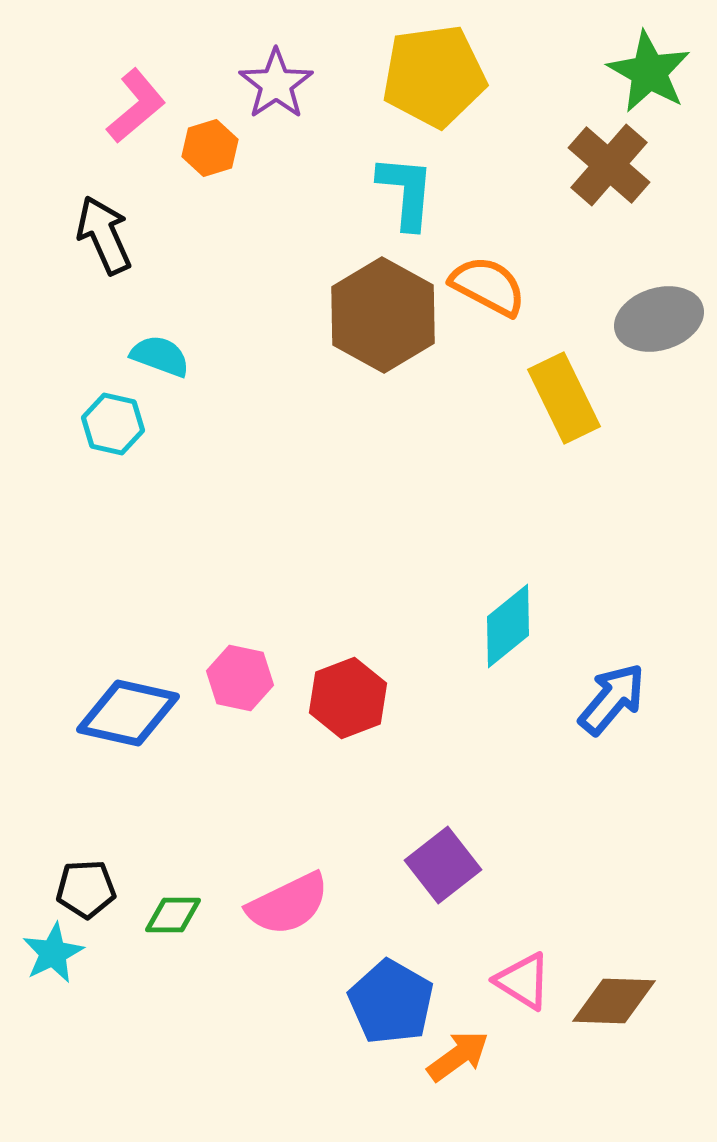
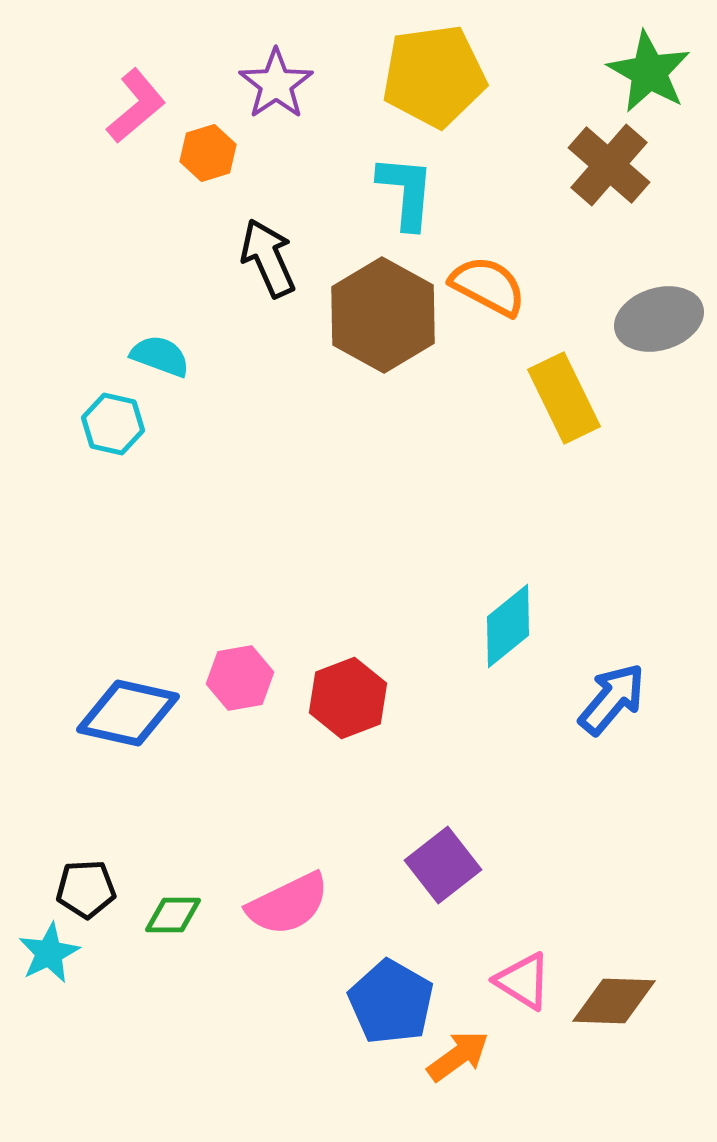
orange hexagon: moved 2 px left, 5 px down
black arrow: moved 164 px right, 23 px down
pink hexagon: rotated 22 degrees counterclockwise
cyan star: moved 4 px left
